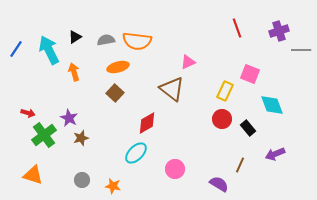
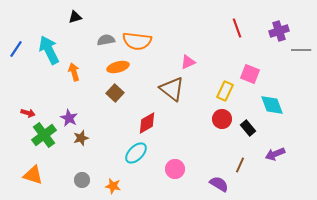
black triangle: moved 20 px up; rotated 16 degrees clockwise
